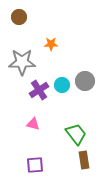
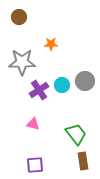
brown rectangle: moved 1 px left, 1 px down
